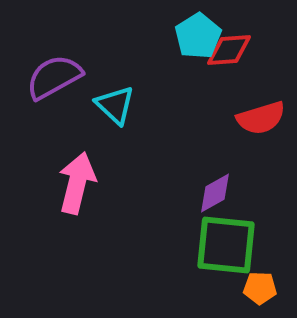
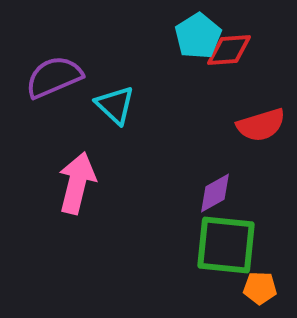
purple semicircle: rotated 6 degrees clockwise
red semicircle: moved 7 px down
